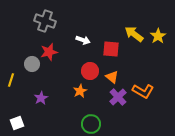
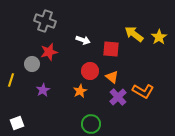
yellow star: moved 1 px right, 1 px down
purple star: moved 2 px right, 8 px up
